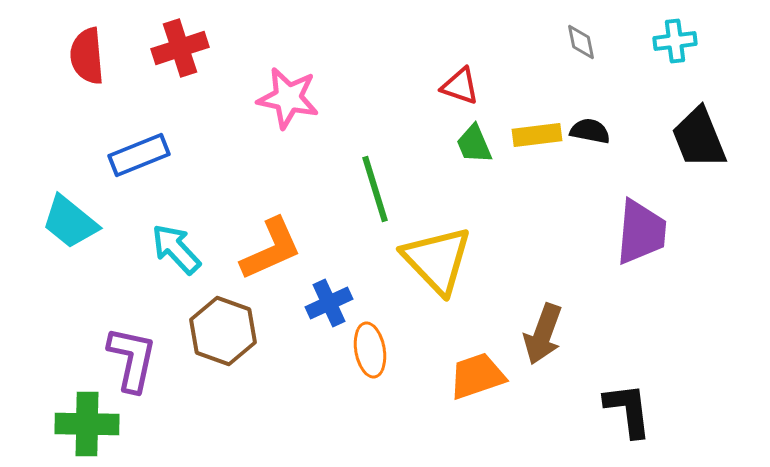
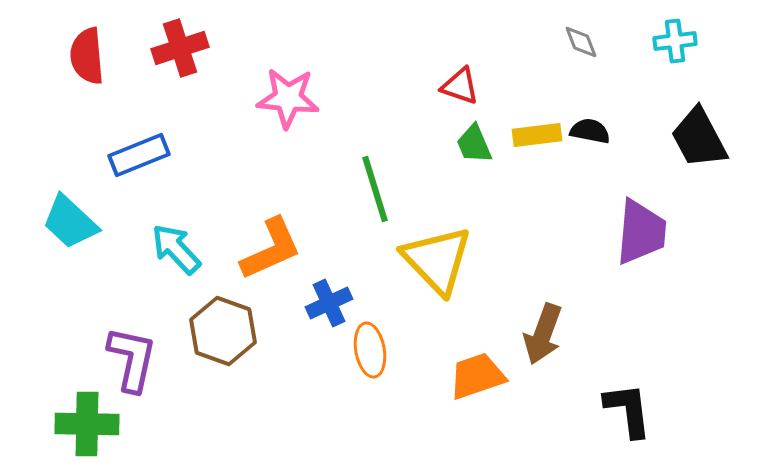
gray diamond: rotated 9 degrees counterclockwise
pink star: rotated 6 degrees counterclockwise
black trapezoid: rotated 6 degrees counterclockwise
cyan trapezoid: rotated 4 degrees clockwise
